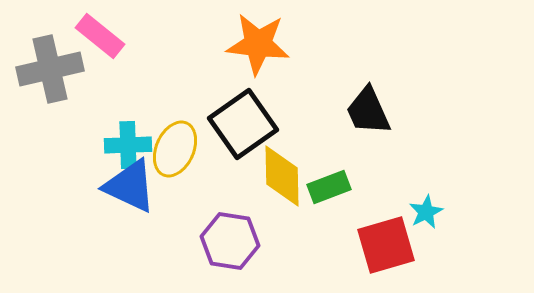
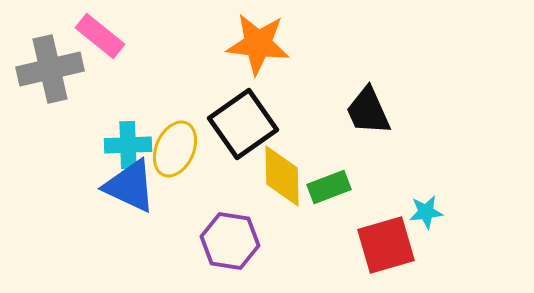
cyan star: rotated 20 degrees clockwise
